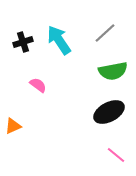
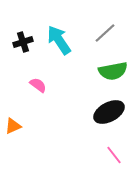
pink line: moved 2 px left; rotated 12 degrees clockwise
